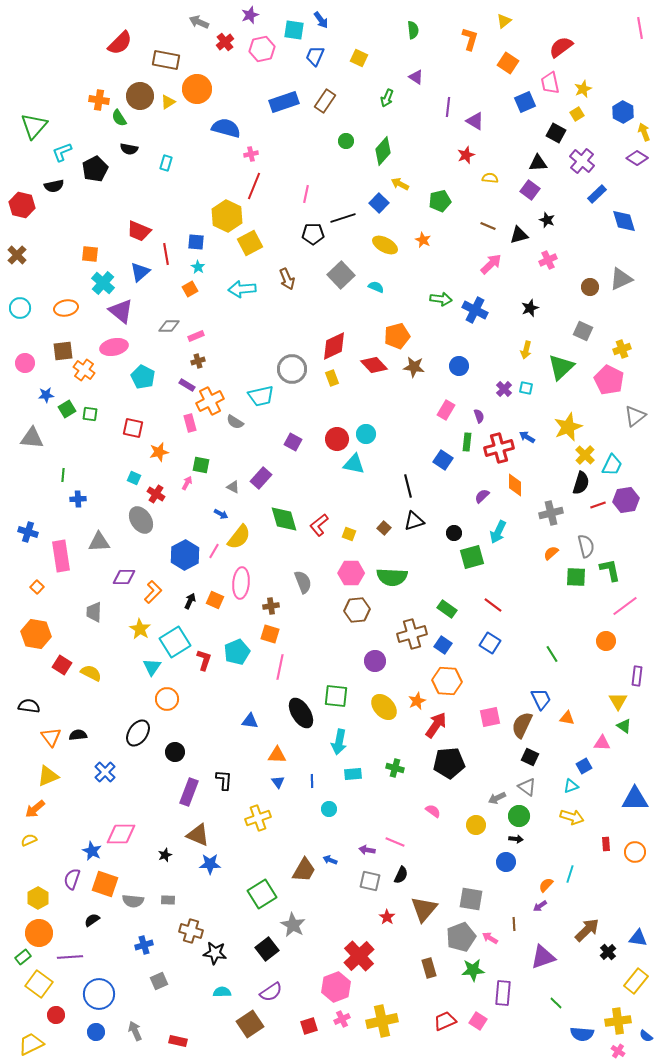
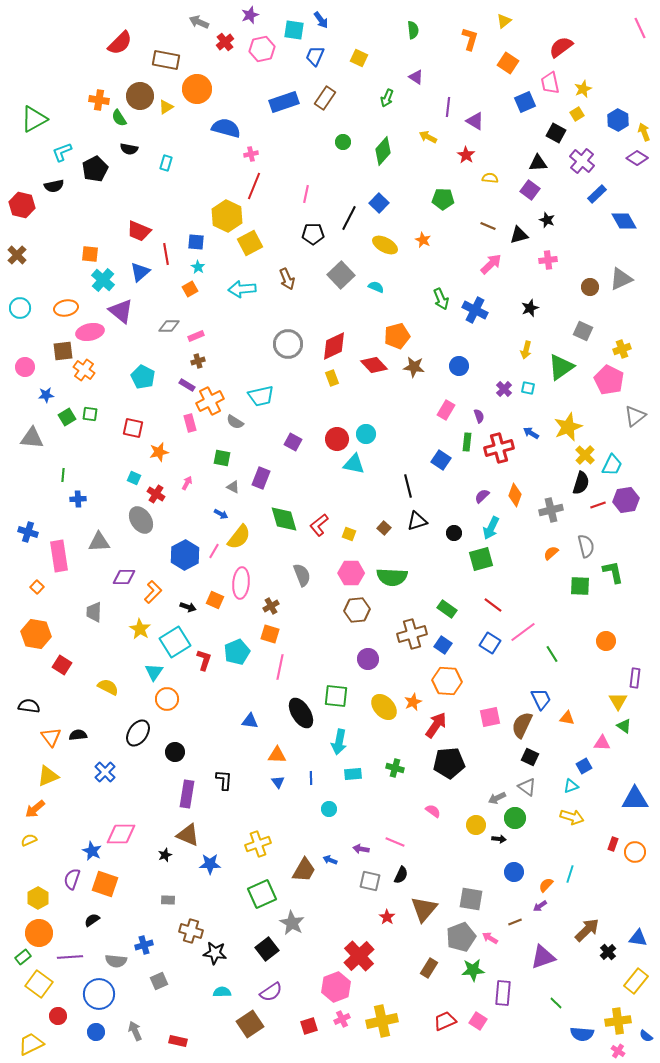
pink line at (640, 28): rotated 15 degrees counterclockwise
brown rectangle at (325, 101): moved 3 px up
yellow triangle at (168, 102): moved 2 px left, 5 px down
blue hexagon at (623, 112): moved 5 px left, 8 px down
green triangle at (34, 126): moved 7 px up; rotated 20 degrees clockwise
green circle at (346, 141): moved 3 px left, 1 px down
red star at (466, 155): rotated 18 degrees counterclockwise
yellow arrow at (400, 184): moved 28 px right, 47 px up
green pentagon at (440, 201): moved 3 px right, 2 px up; rotated 15 degrees clockwise
black line at (343, 218): moved 6 px right; rotated 45 degrees counterclockwise
blue diamond at (624, 221): rotated 12 degrees counterclockwise
pink cross at (548, 260): rotated 18 degrees clockwise
cyan cross at (103, 283): moved 3 px up
green arrow at (441, 299): rotated 60 degrees clockwise
pink ellipse at (114, 347): moved 24 px left, 15 px up
pink circle at (25, 363): moved 4 px down
green triangle at (561, 367): rotated 8 degrees clockwise
gray circle at (292, 369): moved 4 px left, 25 px up
cyan square at (526, 388): moved 2 px right
green square at (67, 409): moved 8 px down
blue arrow at (527, 437): moved 4 px right, 4 px up
blue square at (443, 460): moved 2 px left
green square at (201, 465): moved 21 px right, 7 px up
purple rectangle at (261, 478): rotated 20 degrees counterclockwise
orange diamond at (515, 485): moved 10 px down; rotated 20 degrees clockwise
gray cross at (551, 513): moved 3 px up
black triangle at (414, 521): moved 3 px right
cyan arrow at (498, 532): moved 7 px left, 4 px up
pink rectangle at (61, 556): moved 2 px left
green square at (472, 557): moved 9 px right, 2 px down
green L-shape at (610, 570): moved 3 px right, 2 px down
green square at (576, 577): moved 4 px right, 9 px down
gray semicircle at (303, 582): moved 1 px left, 7 px up
black arrow at (190, 601): moved 2 px left, 6 px down; rotated 84 degrees clockwise
brown cross at (271, 606): rotated 21 degrees counterclockwise
pink line at (625, 606): moved 102 px left, 26 px down
purple circle at (375, 661): moved 7 px left, 2 px up
cyan triangle at (152, 667): moved 2 px right, 5 px down
yellow semicircle at (91, 673): moved 17 px right, 14 px down
purple rectangle at (637, 676): moved 2 px left, 2 px down
orange star at (417, 701): moved 4 px left, 1 px down
blue line at (312, 781): moved 1 px left, 3 px up
purple rectangle at (189, 792): moved 2 px left, 2 px down; rotated 12 degrees counterclockwise
green circle at (519, 816): moved 4 px left, 2 px down
yellow cross at (258, 818): moved 26 px down
brown triangle at (198, 835): moved 10 px left
black arrow at (516, 839): moved 17 px left
red rectangle at (606, 844): moved 7 px right; rotated 24 degrees clockwise
purple arrow at (367, 850): moved 6 px left, 1 px up
blue circle at (506, 862): moved 8 px right, 10 px down
green square at (262, 894): rotated 8 degrees clockwise
gray semicircle at (133, 901): moved 17 px left, 60 px down
brown line at (514, 924): moved 1 px right, 2 px up; rotated 72 degrees clockwise
gray star at (293, 925): moved 1 px left, 2 px up
brown rectangle at (429, 968): rotated 48 degrees clockwise
red circle at (56, 1015): moved 2 px right, 1 px down
